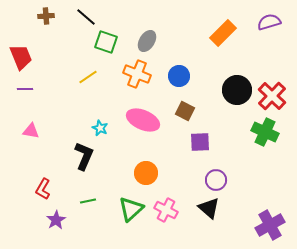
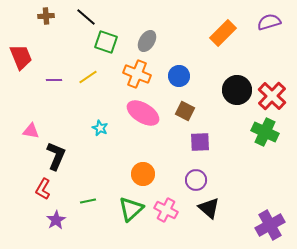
purple line: moved 29 px right, 9 px up
pink ellipse: moved 7 px up; rotated 8 degrees clockwise
black L-shape: moved 28 px left
orange circle: moved 3 px left, 1 px down
purple circle: moved 20 px left
